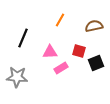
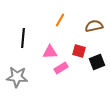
black line: rotated 18 degrees counterclockwise
black square: moved 1 px right, 1 px up
